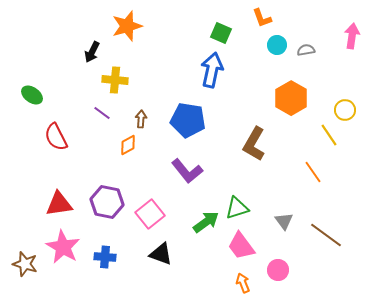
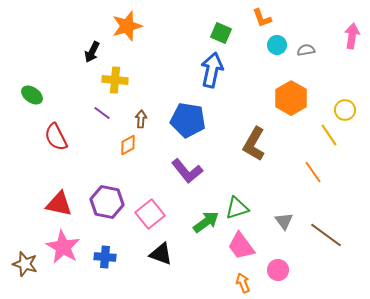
red triangle: rotated 20 degrees clockwise
